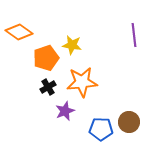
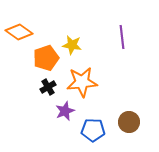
purple line: moved 12 px left, 2 px down
blue pentagon: moved 8 px left, 1 px down
